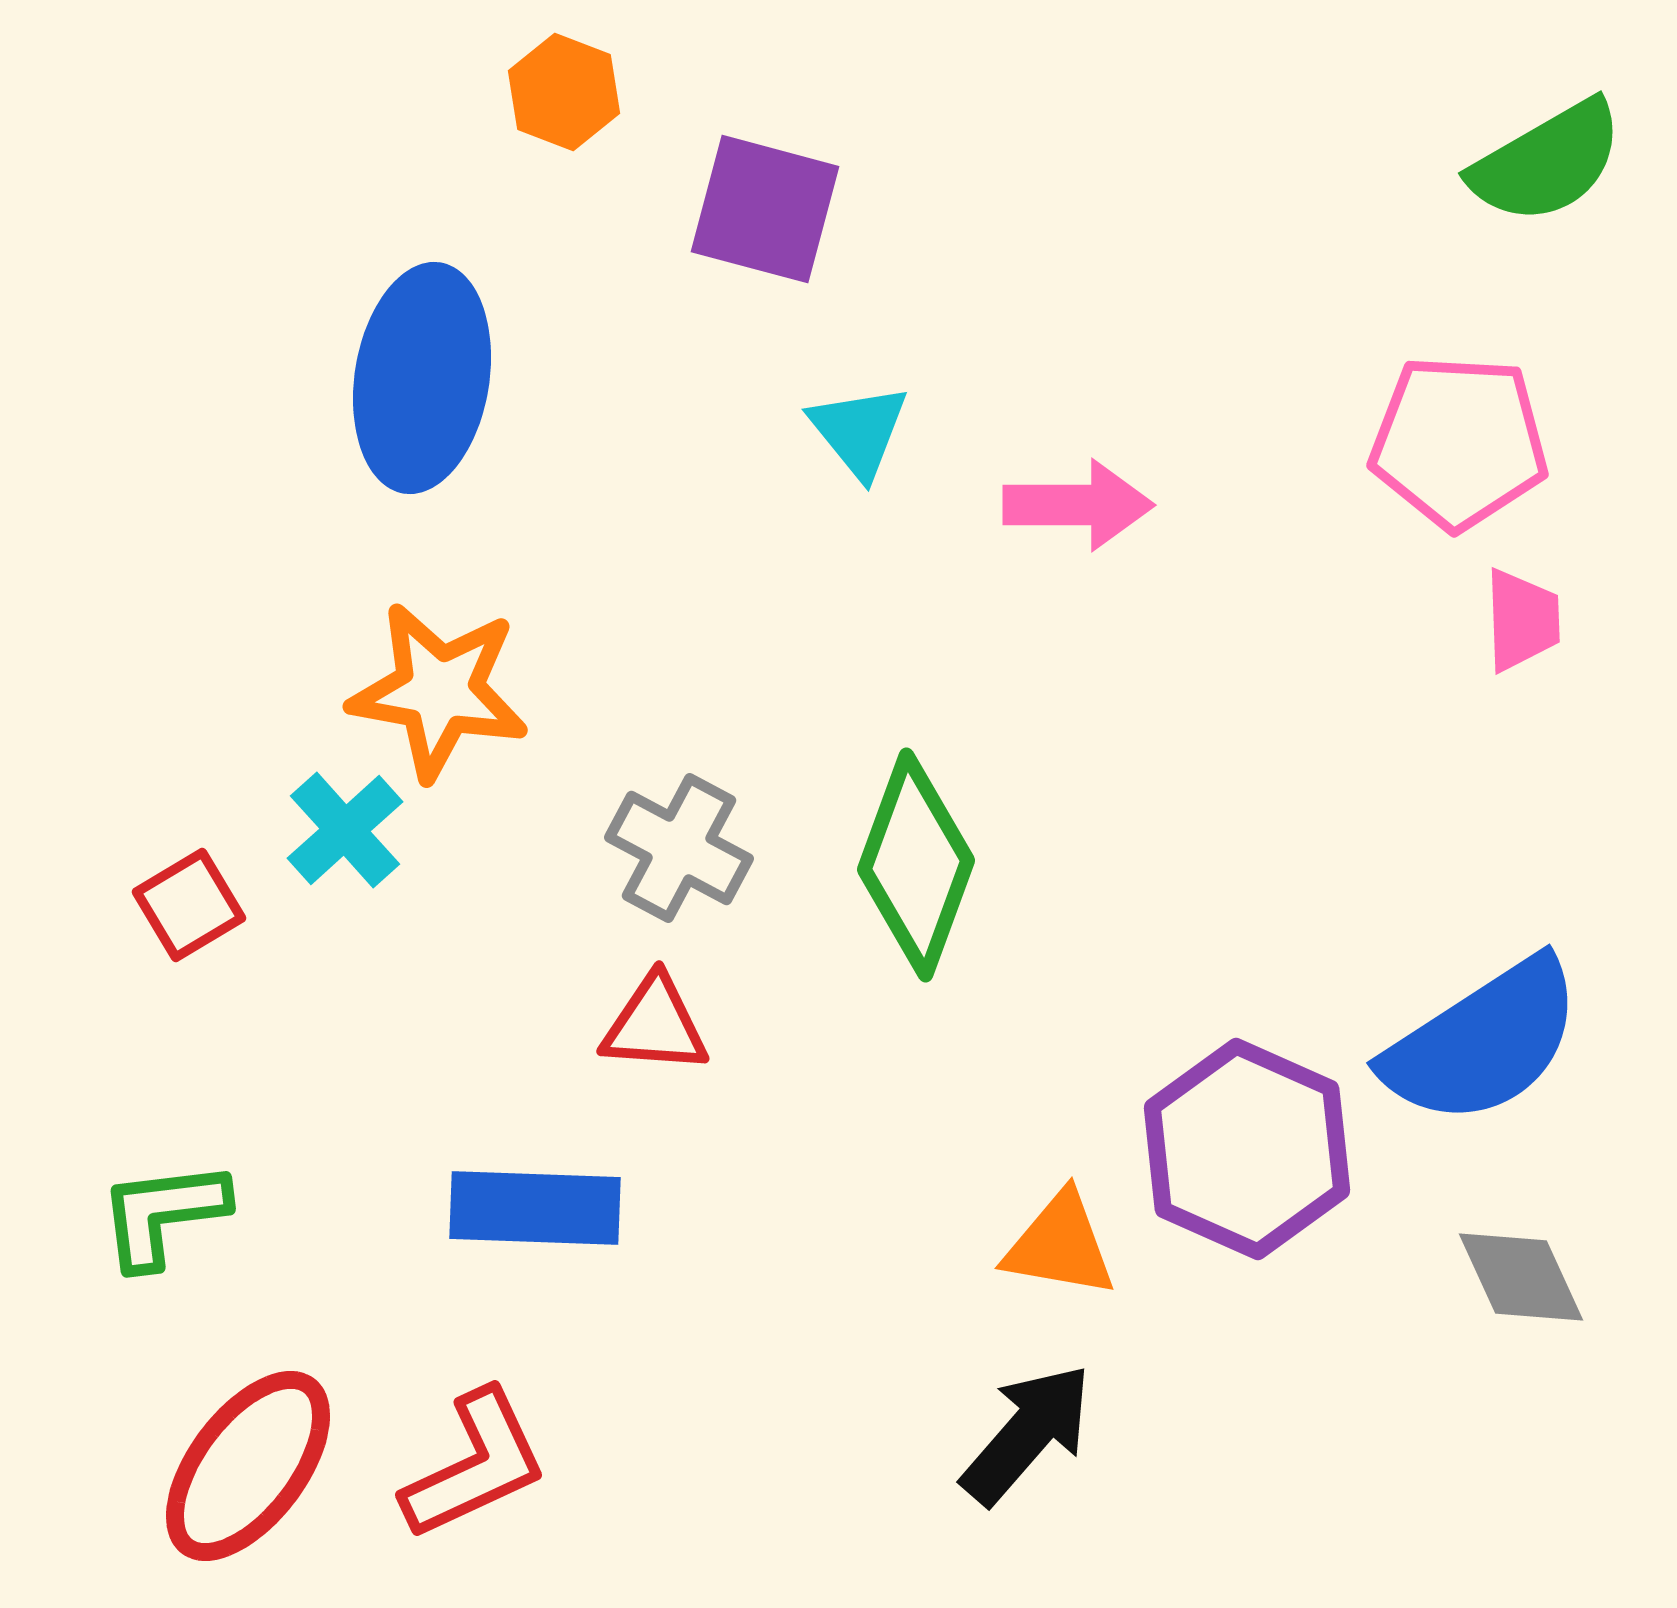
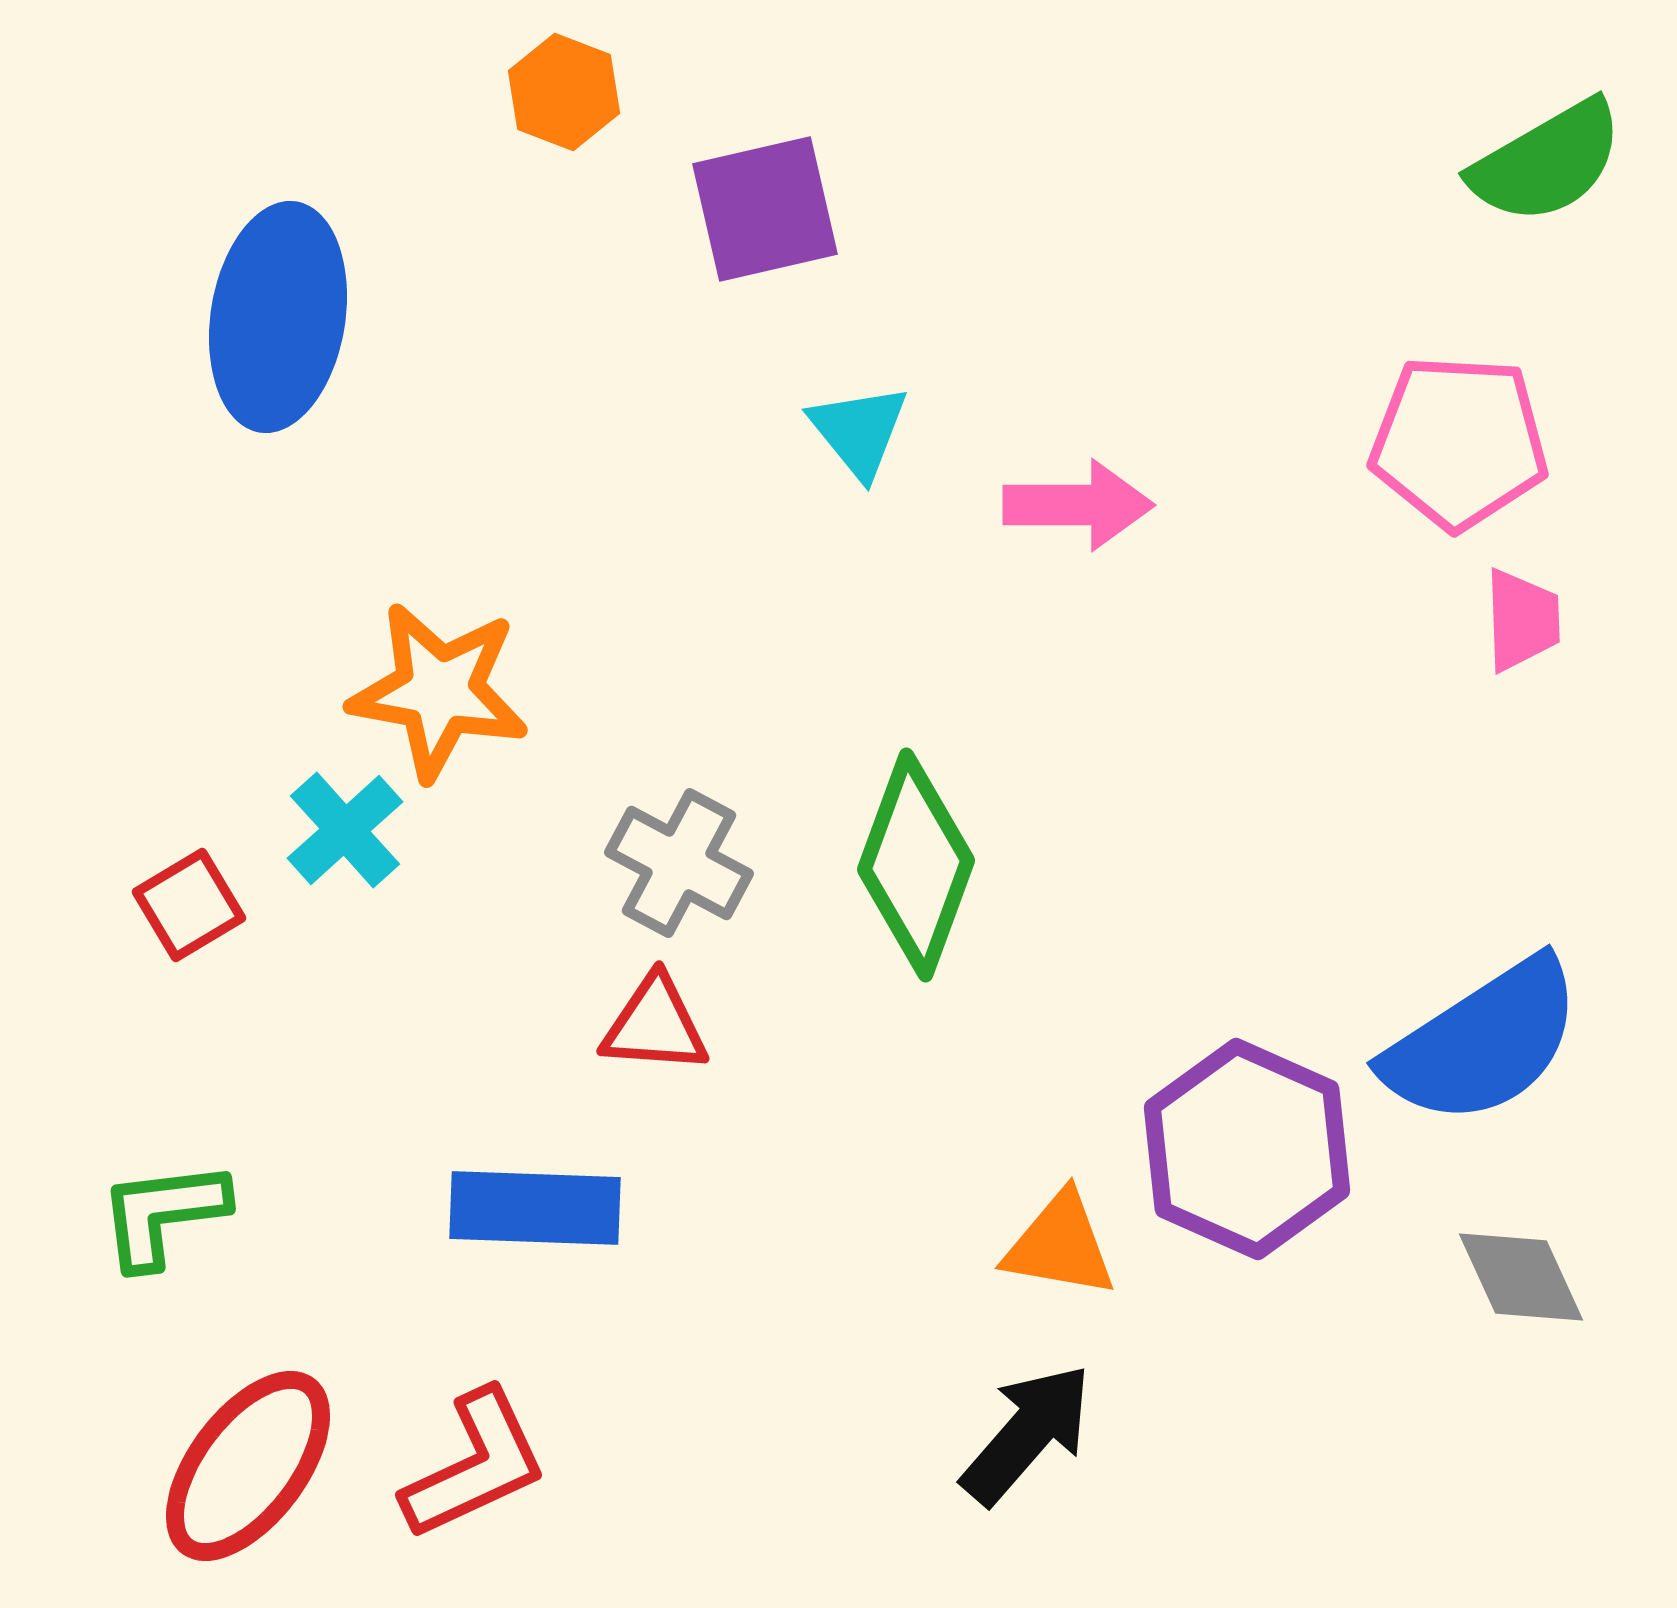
purple square: rotated 28 degrees counterclockwise
blue ellipse: moved 144 px left, 61 px up
gray cross: moved 15 px down
